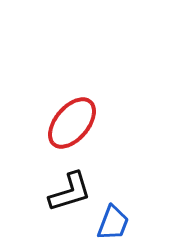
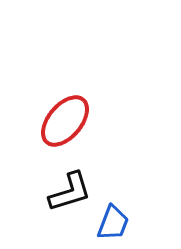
red ellipse: moved 7 px left, 2 px up
